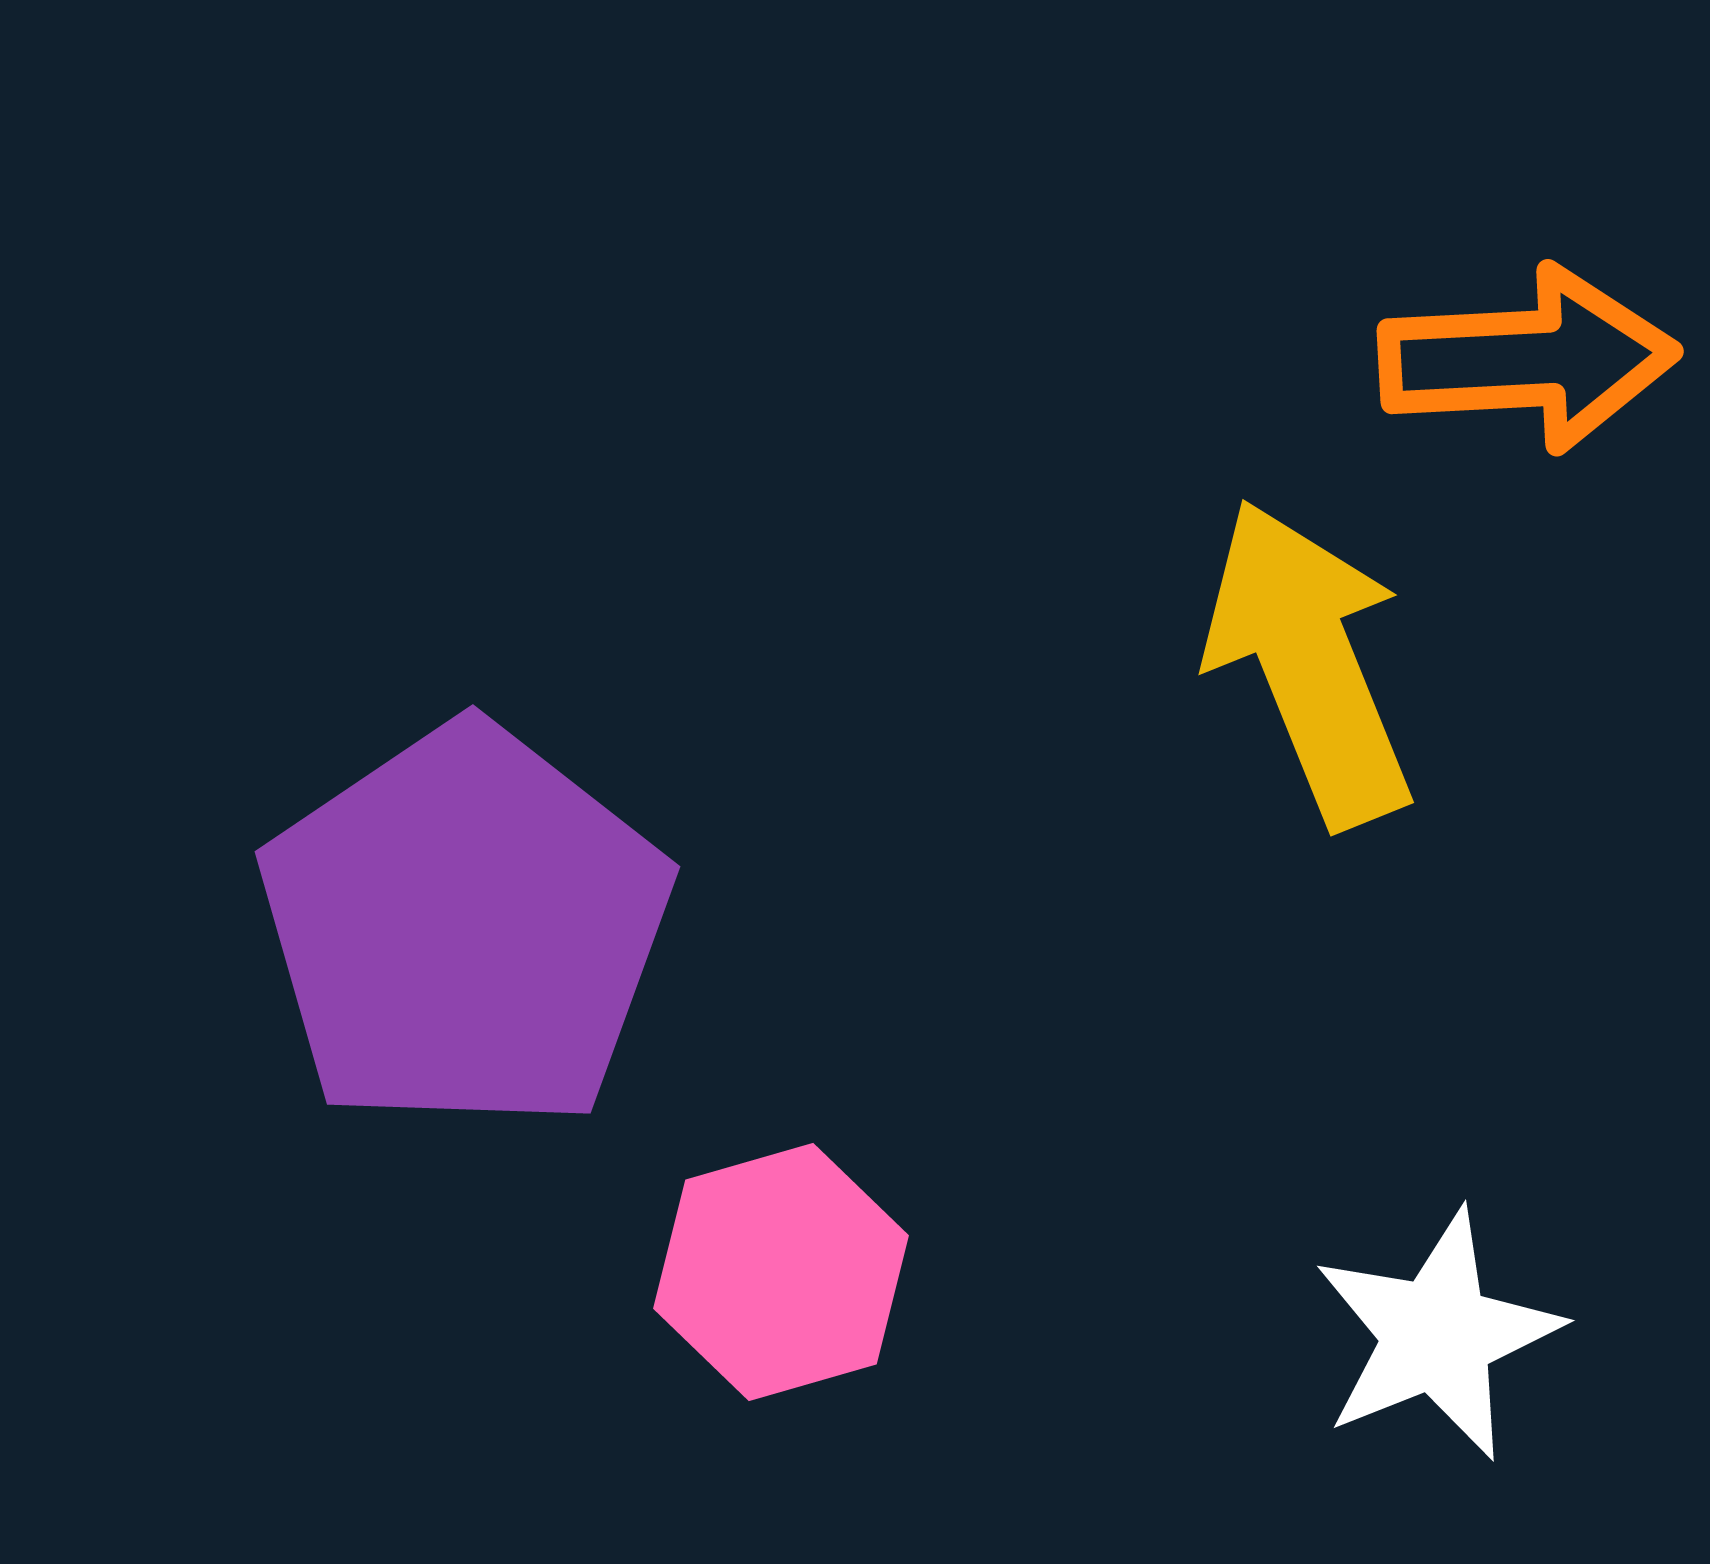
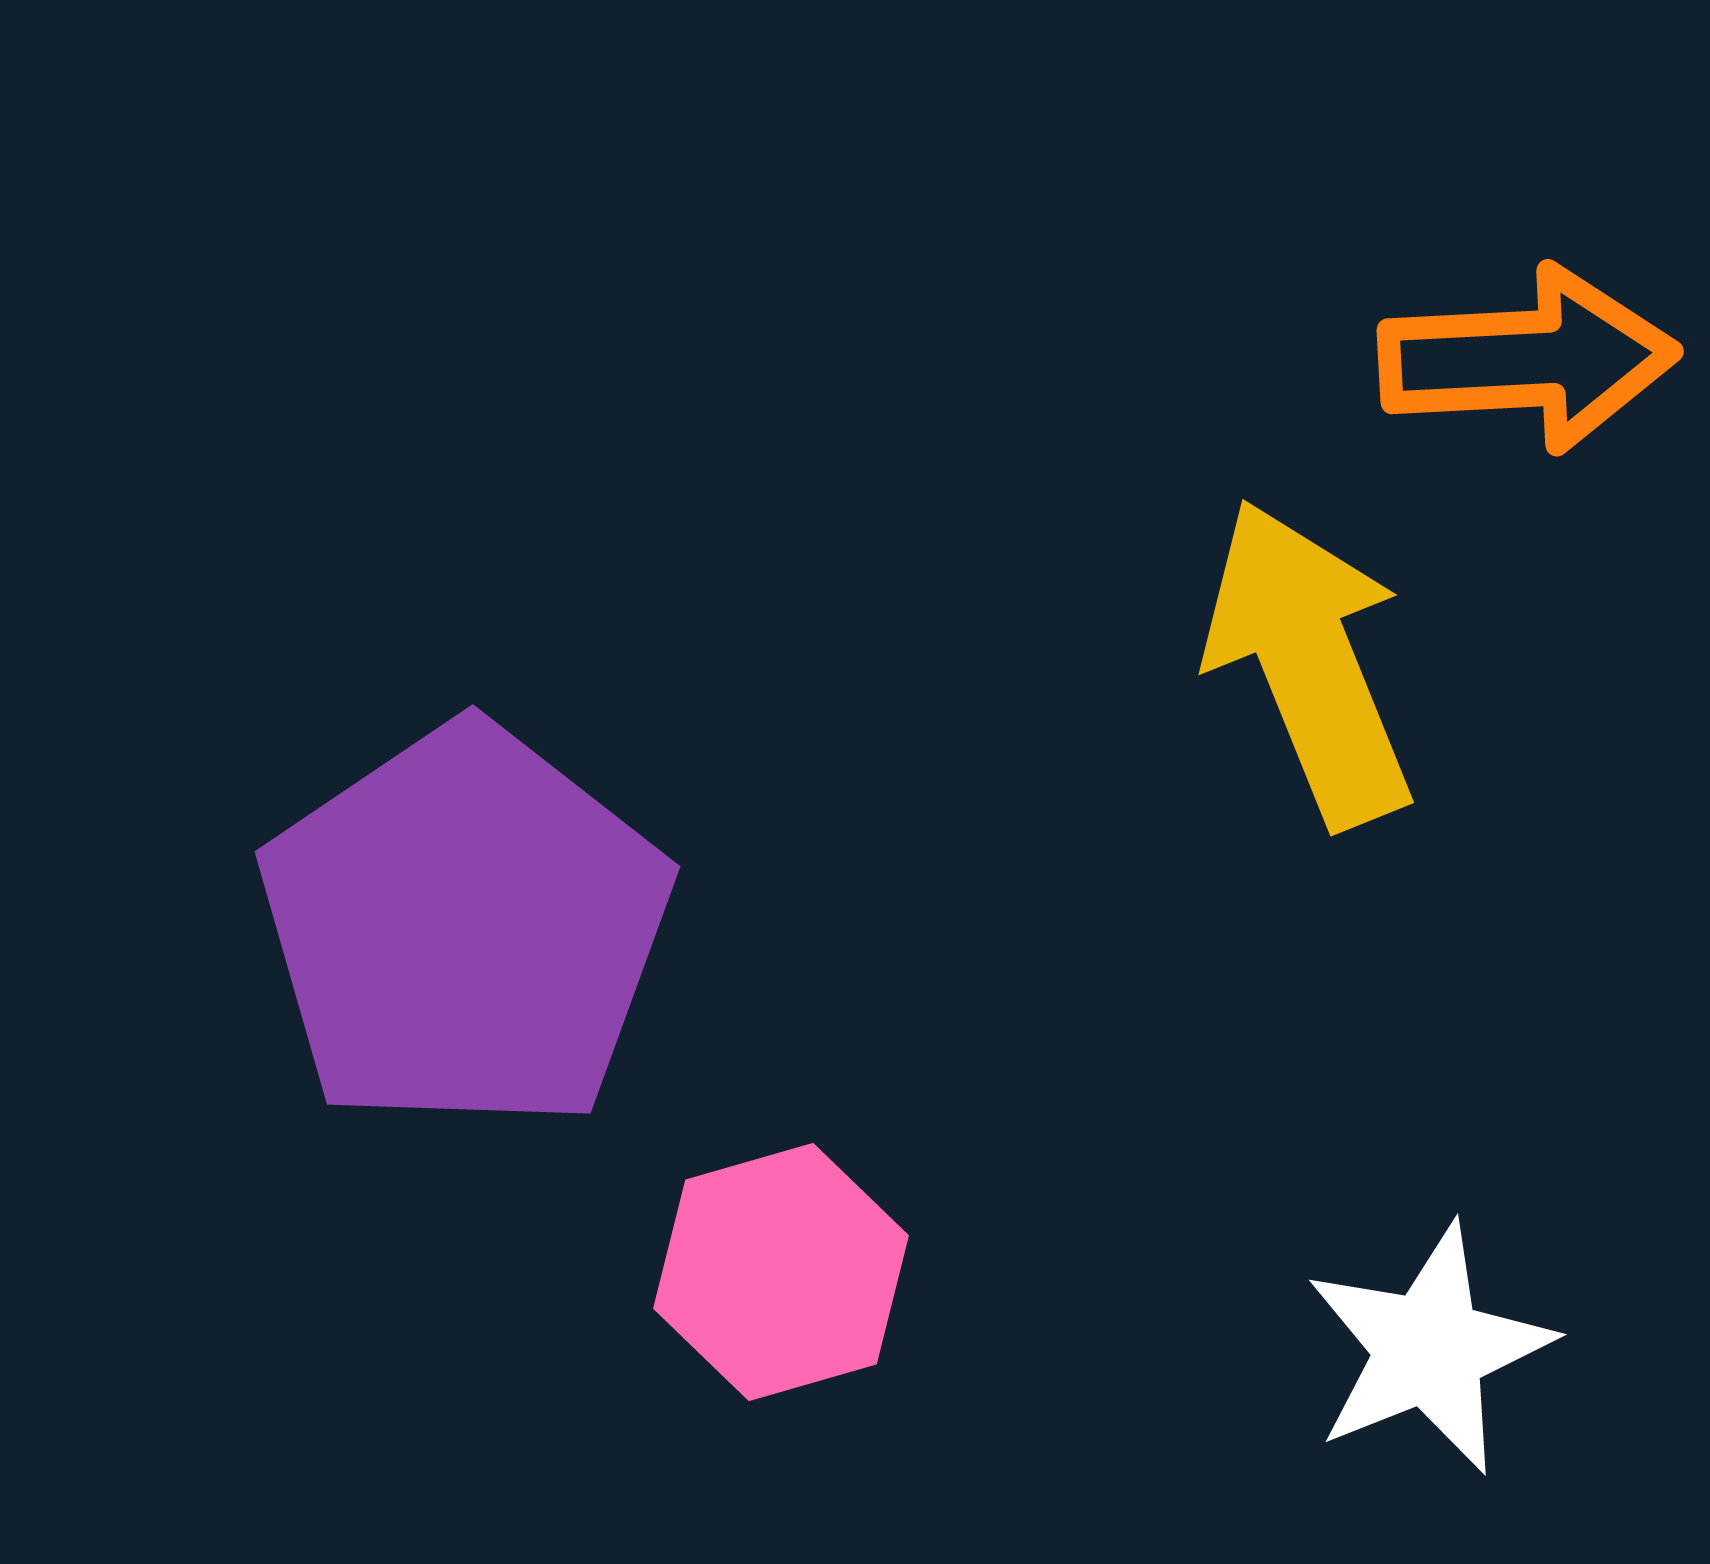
white star: moved 8 px left, 14 px down
